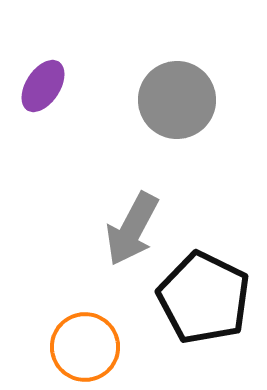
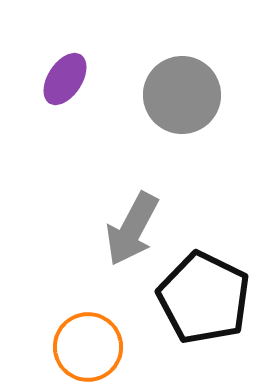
purple ellipse: moved 22 px right, 7 px up
gray circle: moved 5 px right, 5 px up
orange circle: moved 3 px right
